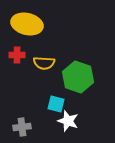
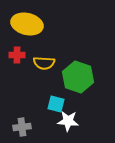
white star: rotated 15 degrees counterclockwise
